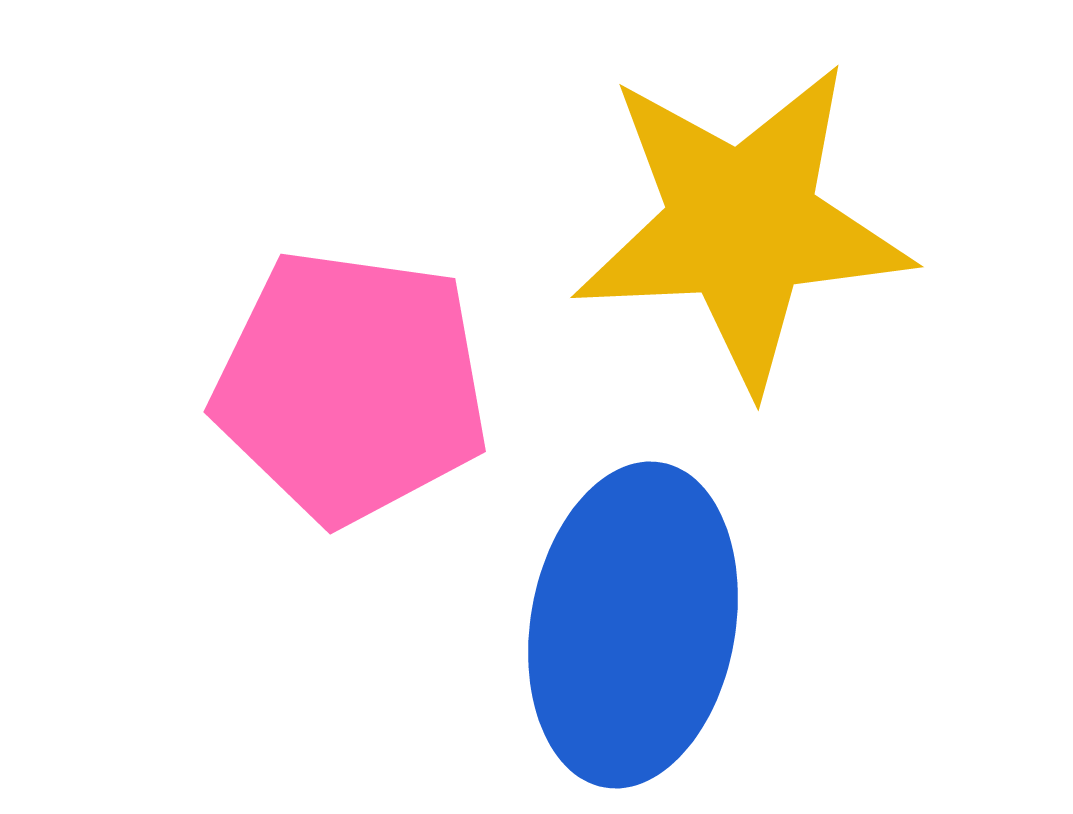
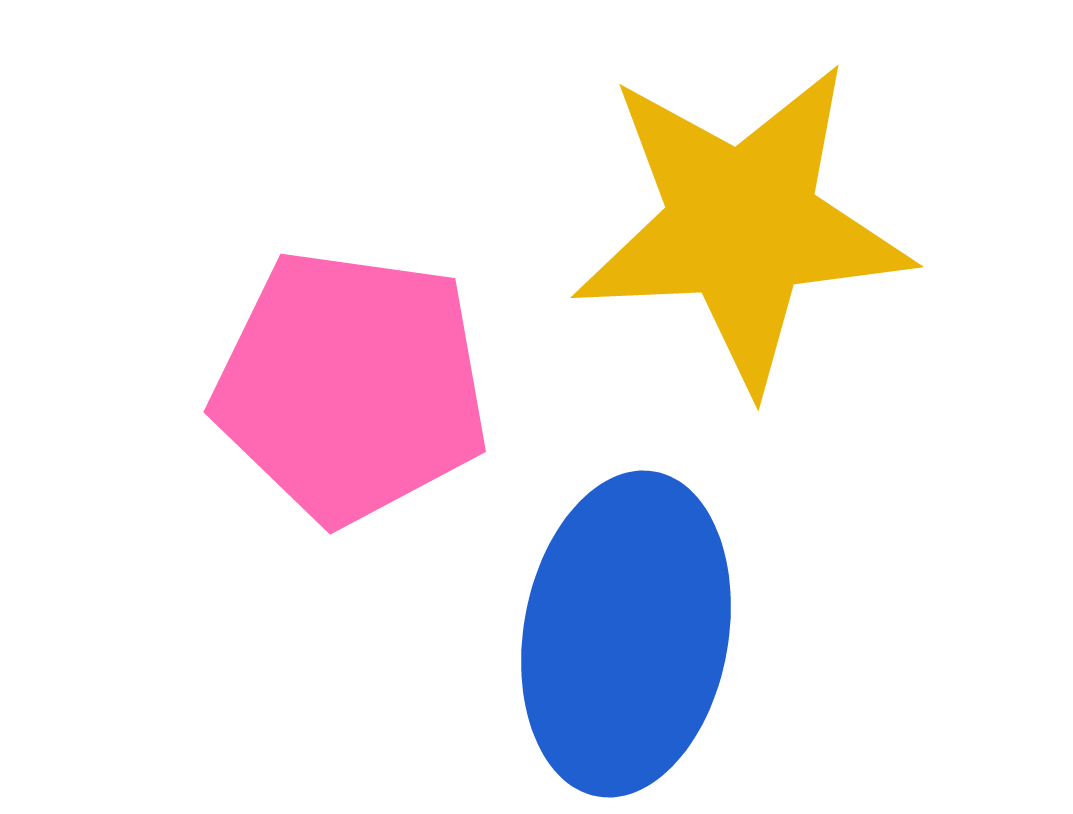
blue ellipse: moved 7 px left, 9 px down
